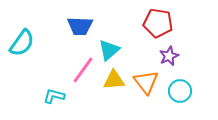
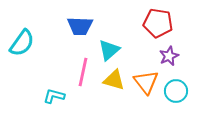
pink line: moved 2 px down; rotated 24 degrees counterclockwise
yellow triangle: rotated 20 degrees clockwise
cyan circle: moved 4 px left
